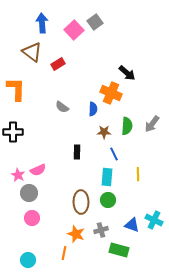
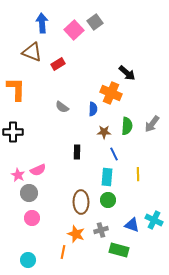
brown triangle: rotated 15 degrees counterclockwise
orange line: moved 1 px left, 1 px up
